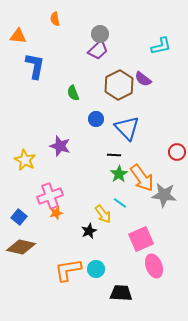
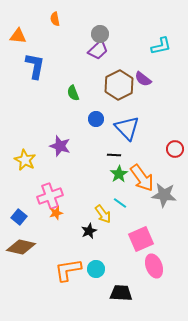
red circle: moved 2 px left, 3 px up
